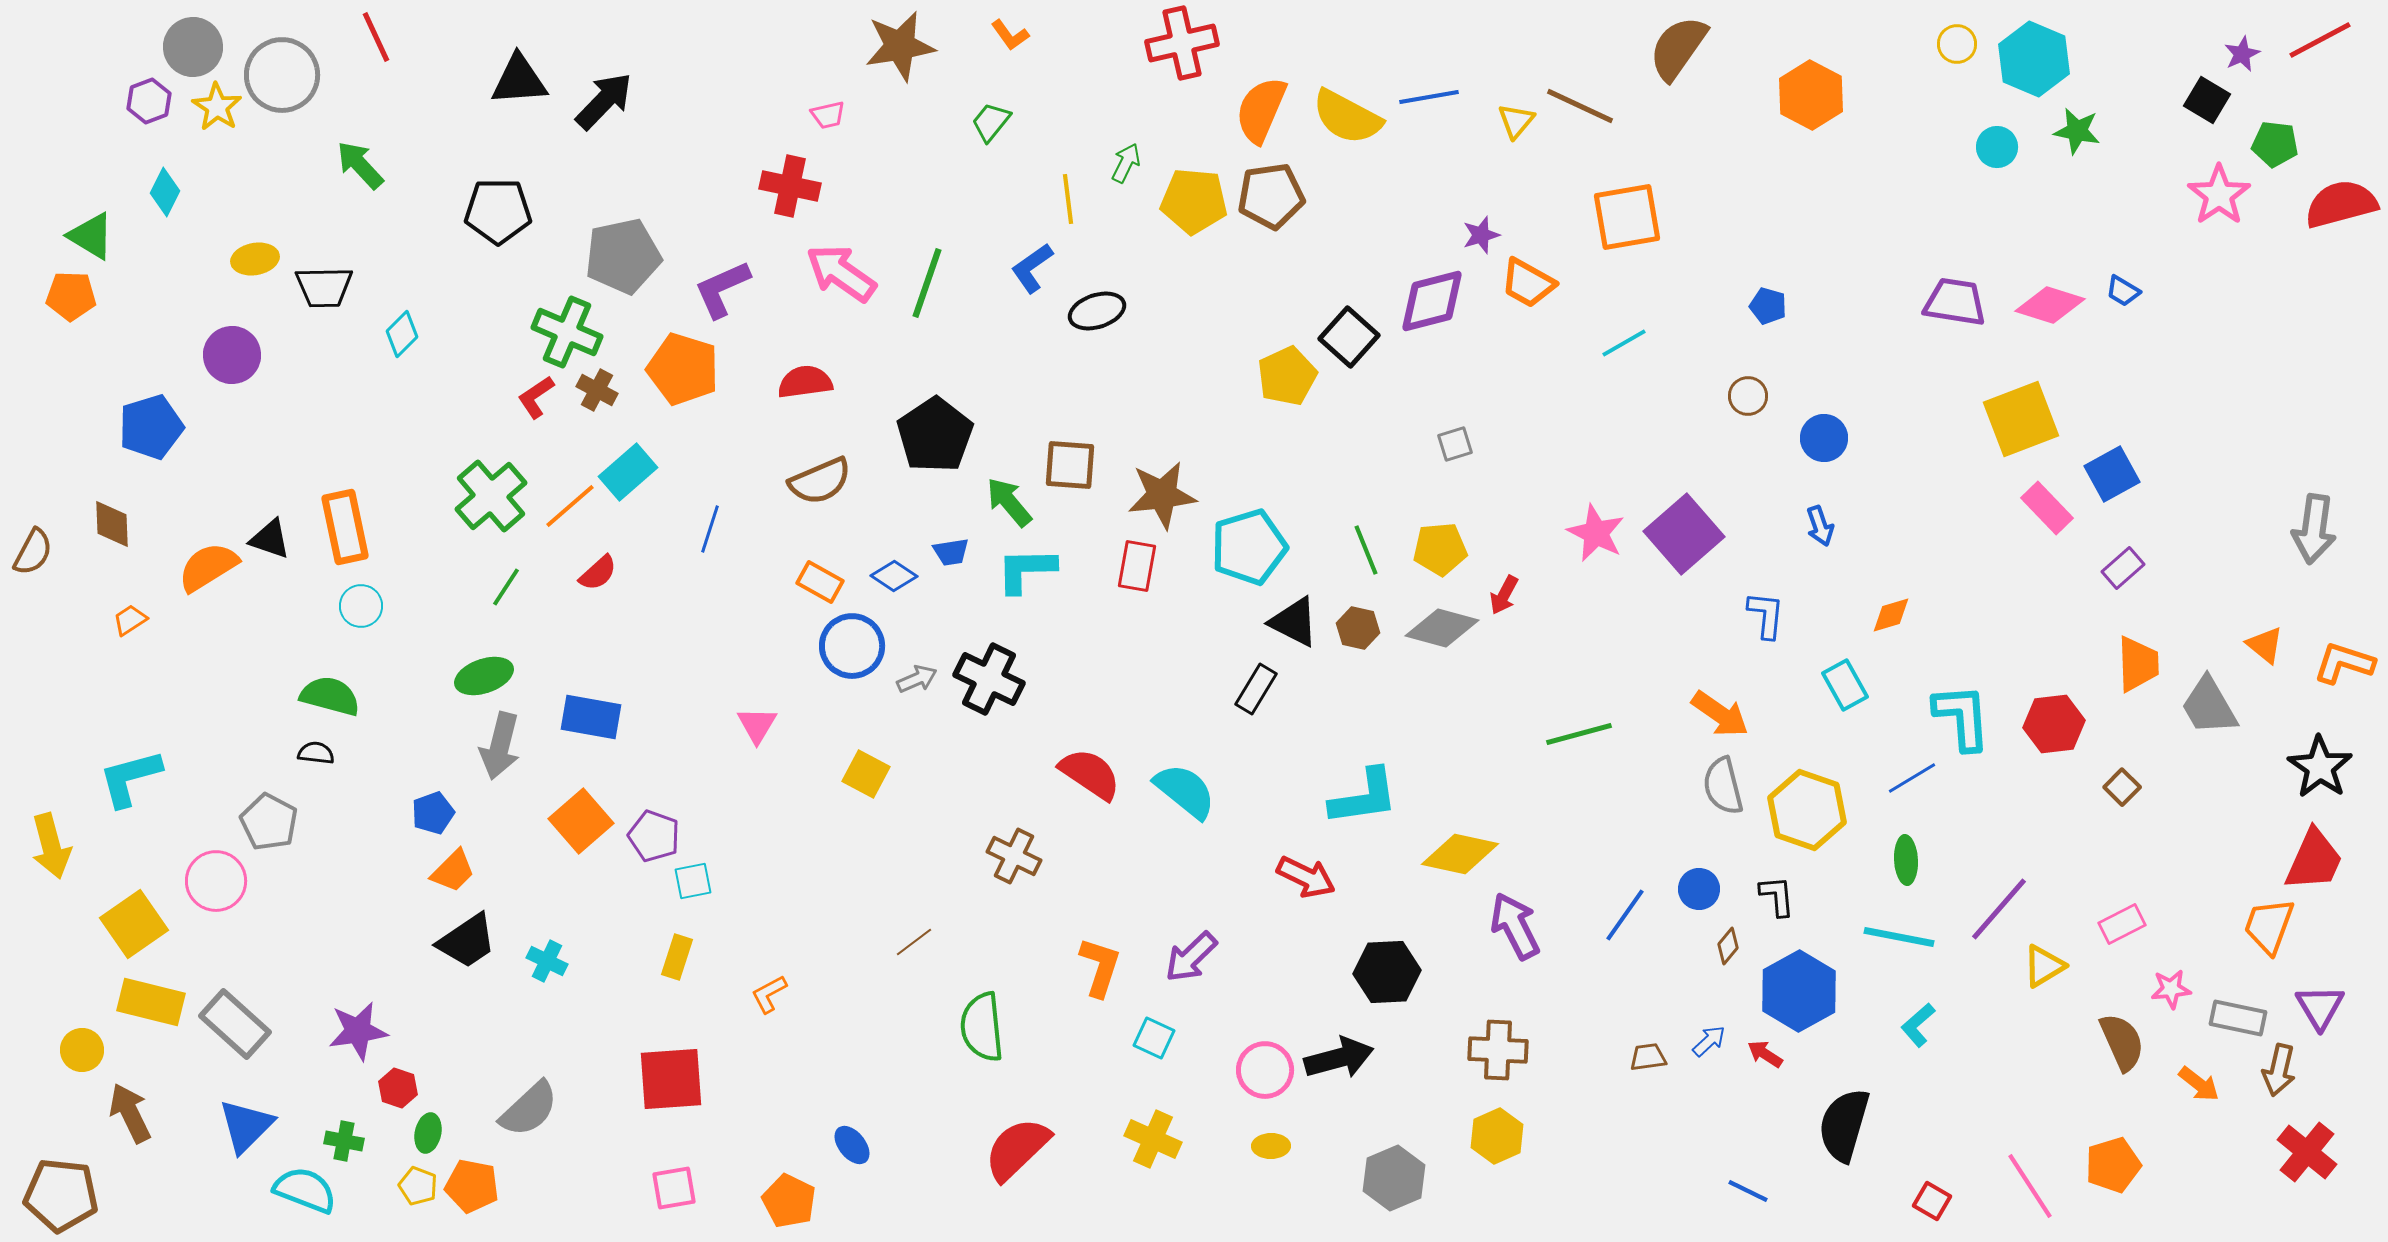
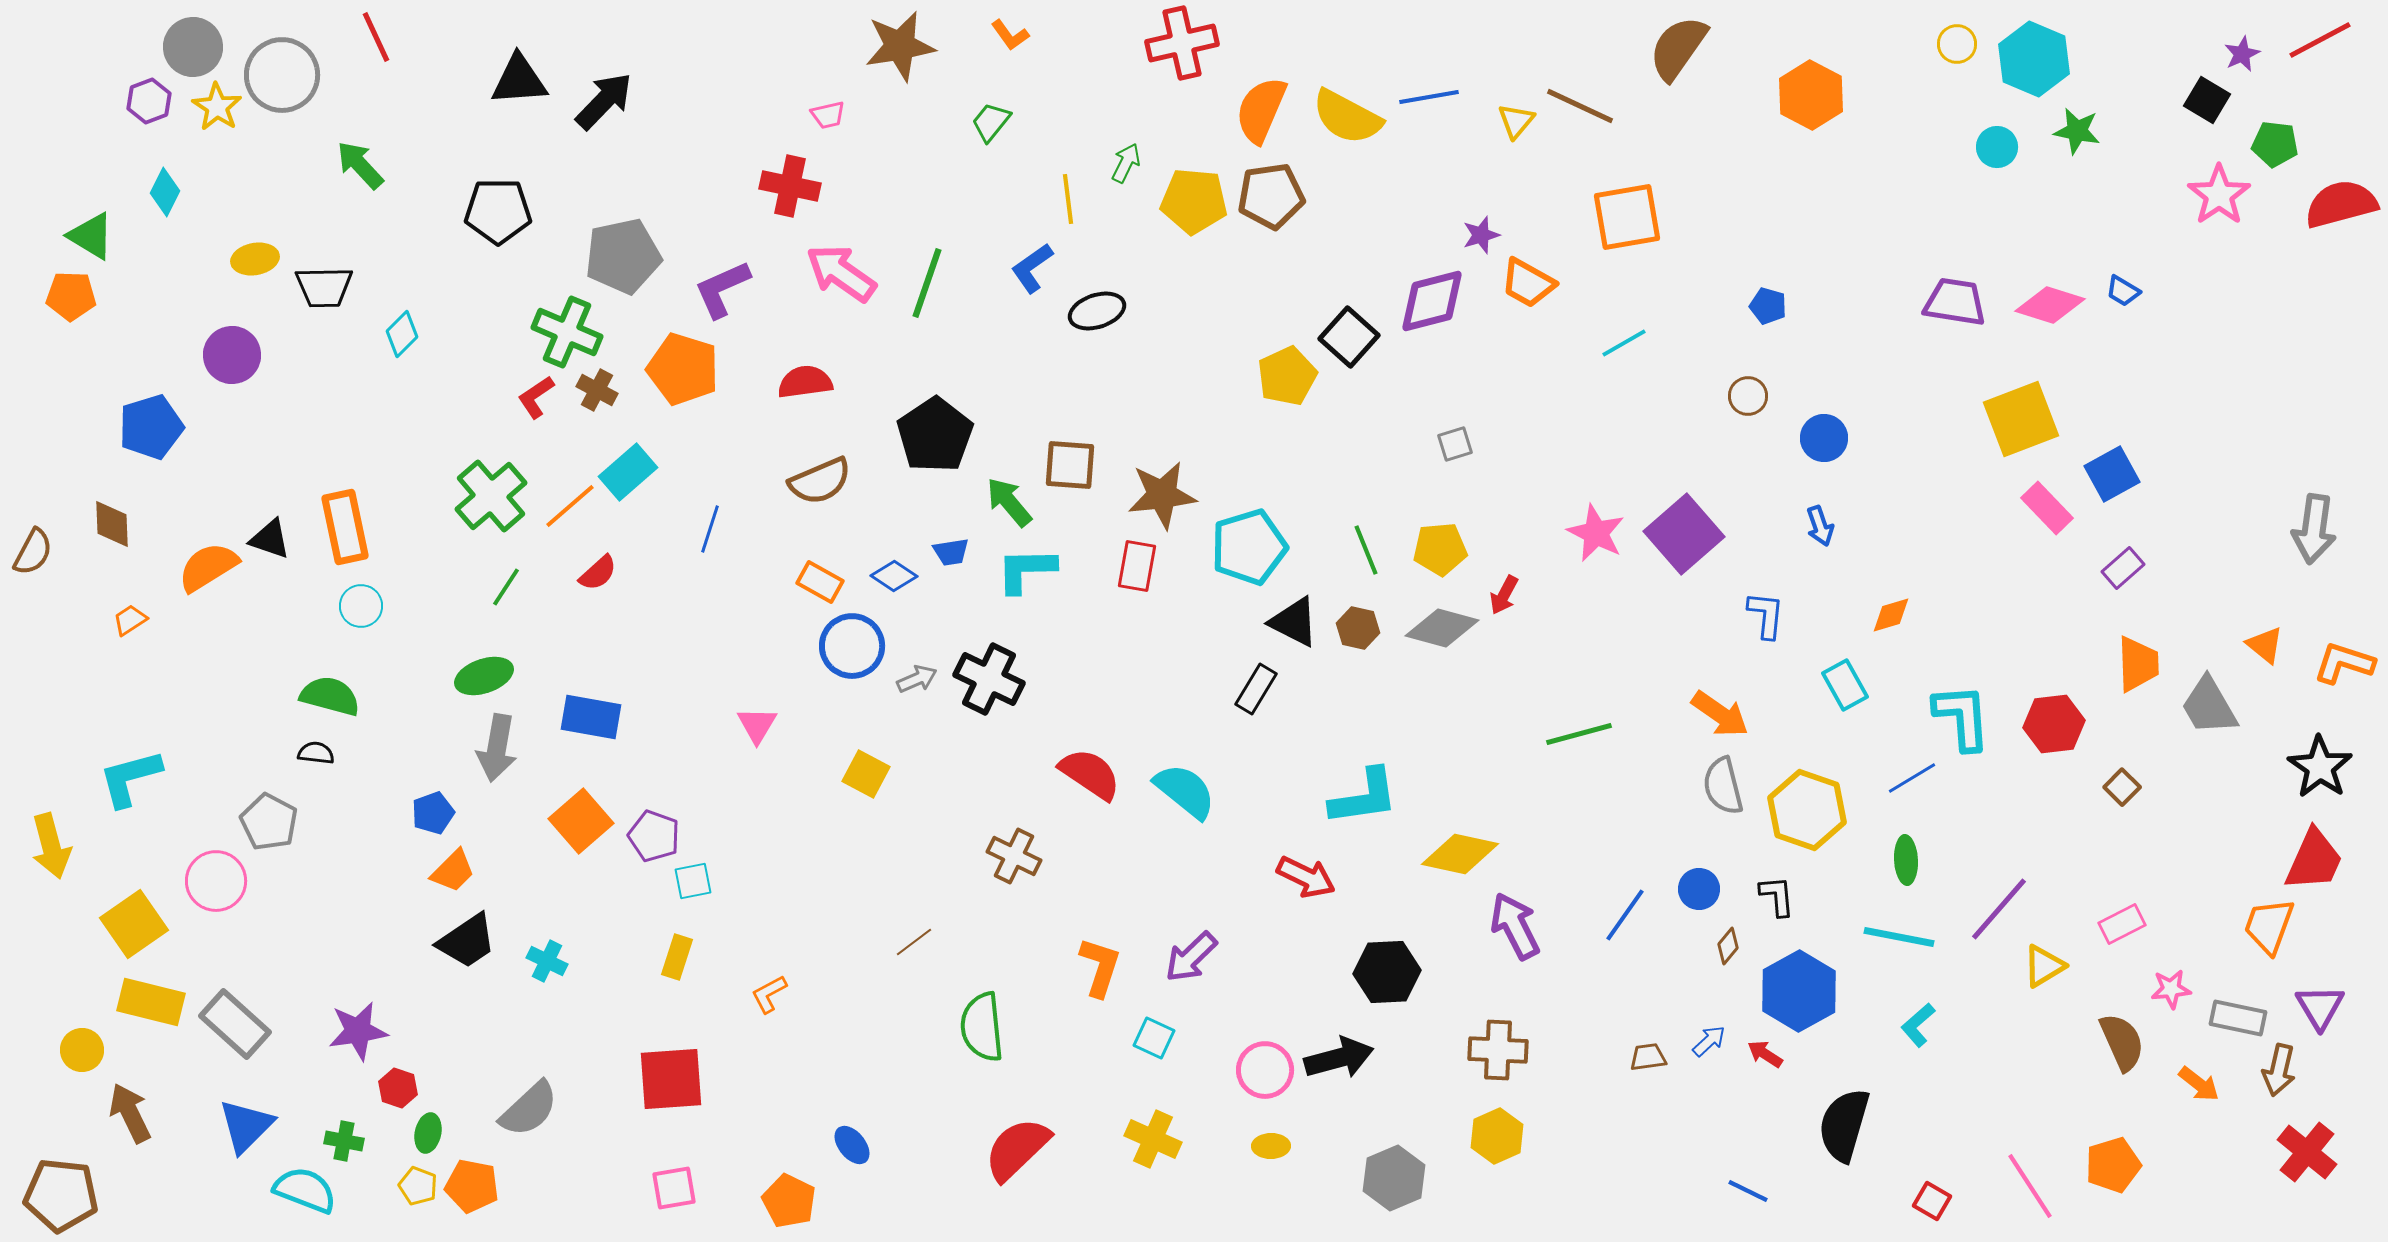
gray arrow at (500, 746): moved 3 px left, 2 px down; rotated 4 degrees counterclockwise
